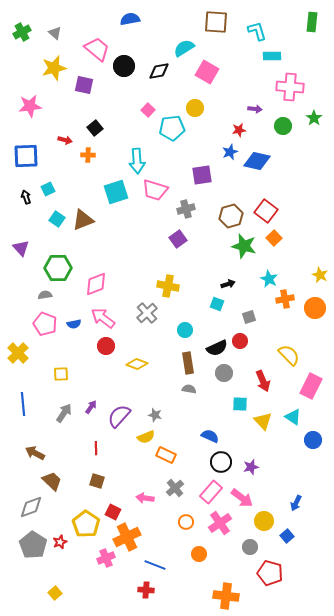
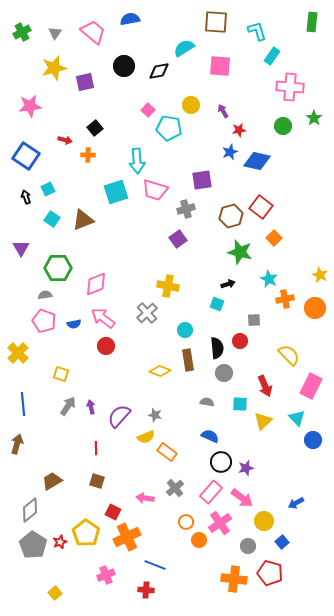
gray triangle at (55, 33): rotated 24 degrees clockwise
pink trapezoid at (97, 49): moved 4 px left, 17 px up
cyan rectangle at (272, 56): rotated 54 degrees counterclockwise
pink square at (207, 72): moved 13 px right, 6 px up; rotated 25 degrees counterclockwise
purple square at (84, 85): moved 1 px right, 3 px up; rotated 24 degrees counterclockwise
yellow circle at (195, 108): moved 4 px left, 3 px up
purple arrow at (255, 109): moved 32 px left, 2 px down; rotated 128 degrees counterclockwise
cyan pentagon at (172, 128): moved 3 px left; rotated 15 degrees clockwise
blue square at (26, 156): rotated 36 degrees clockwise
purple square at (202, 175): moved 5 px down
red square at (266, 211): moved 5 px left, 4 px up
cyan square at (57, 219): moved 5 px left
green star at (244, 246): moved 4 px left, 6 px down
purple triangle at (21, 248): rotated 12 degrees clockwise
gray square at (249, 317): moved 5 px right, 3 px down; rotated 16 degrees clockwise
pink pentagon at (45, 324): moved 1 px left, 3 px up
black semicircle at (217, 348): rotated 70 degrees counterclockwise
brown rectangle at (188, 363): moved 3 px up
yellow diamond at (137, 364): moved 23 px right, 7 px down
yellow square at (61, 374): rotated 21 degrees clockwise
red arrow at (263, 381): moved 2 px right, 5 px down
gray semicircle at (189, 389): moved 18 px right, 13 px down
purple arrow at (91, 407): rotated 48 degrees counterclockwise
gray arrow at (64, 413): moved 4 px right, 7 px up
cyan triangle at (293, 417): moved 4 px right, 1 px down; rotated 12 degrees clockwise
yellow triangle at (263, 421): rotated 30 degrees clockwise
brown arrow at (35, 453): moved 18 px left, 9 px up; rotated 78 degrees clockwise
orange rectangle at (166, 455): moved 1 px right, 3 px up; rotated 12 degrees clockwise
purple star at (251, 467): moved 5 px left, 1 px down
brown trapezoid at (52, 481): rotated 75 degrees counterclockwise
blue arrow at (296, 503): rotated 35 degrees clockwise
gray diamond at (31, 507): moved 1 px left, 3 px down; rotated 20 degrees counterclockwise
yellow pentagon at (86, 524): moved 9 px down
blue square at (287, 536): moved 5 px left, 6 px down
gray circle at (250, 547): moved 2 px left, 1 px up
orange circle at (199, 554): moved 14 px up
pink cross at (106, 558): moved 17 px down
orange cross at (226, 596): moved 8 px right, 17 px up
